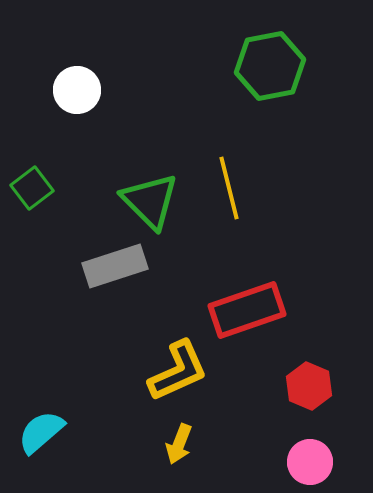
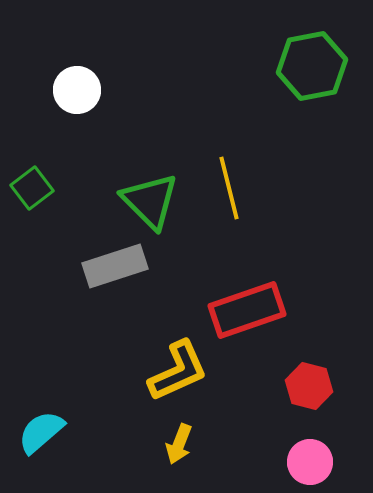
green hexagon: moved 42 px right
red hexagon: rotated 9 degrees counterclockwise
